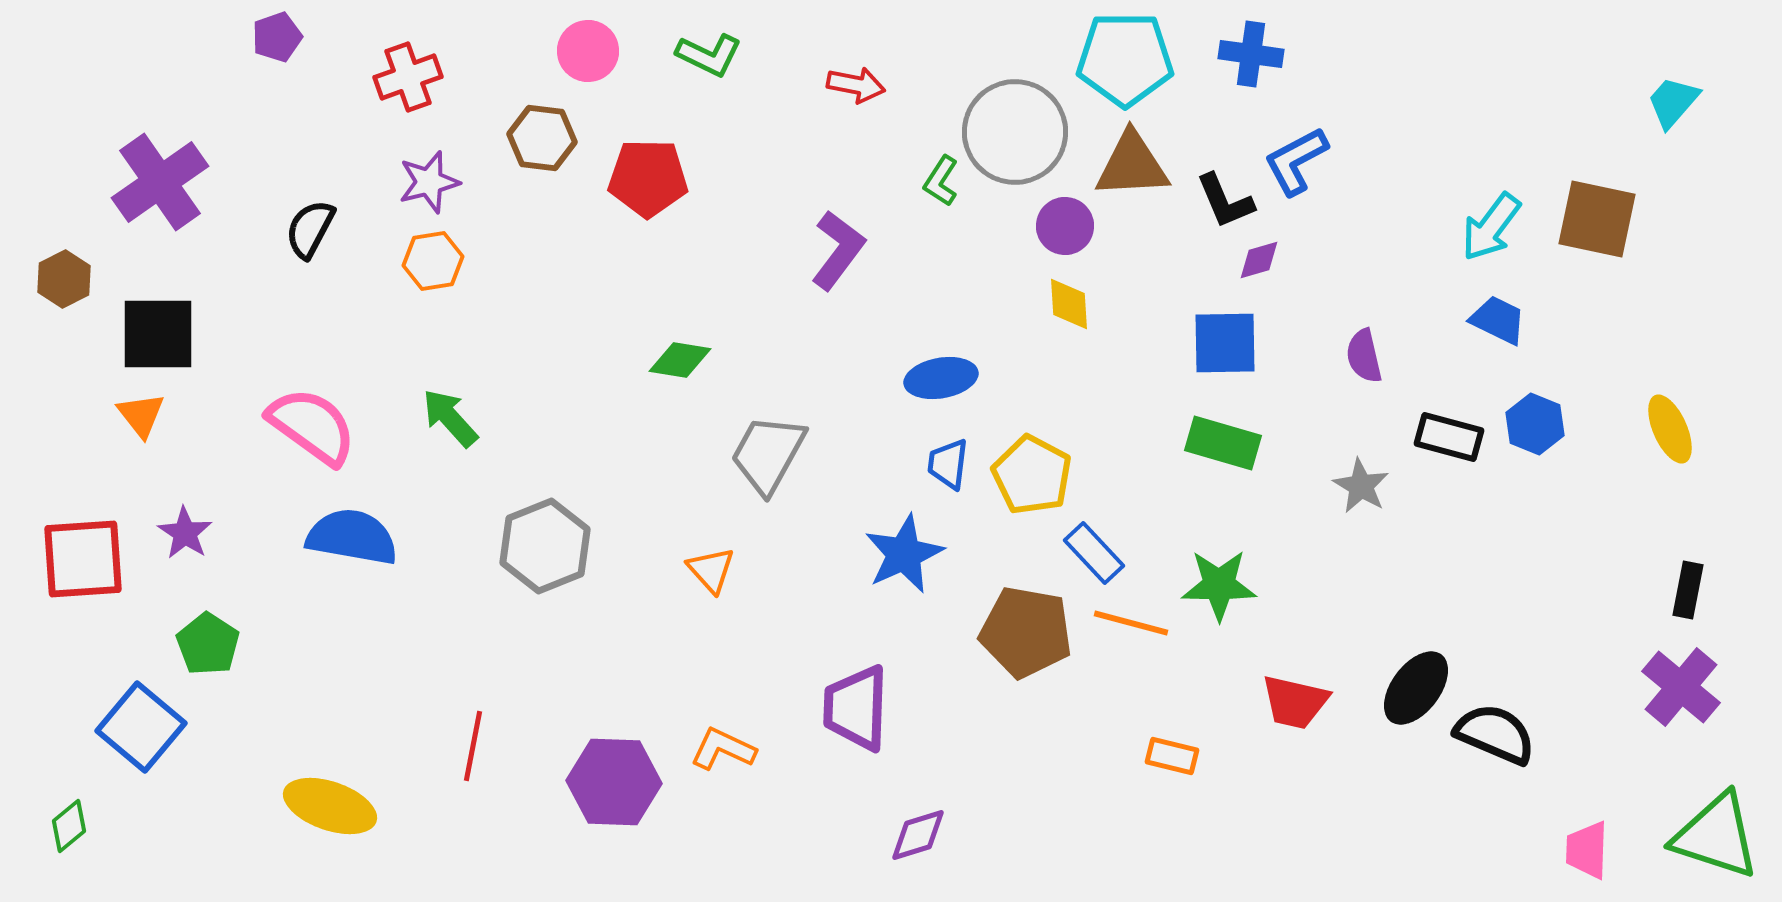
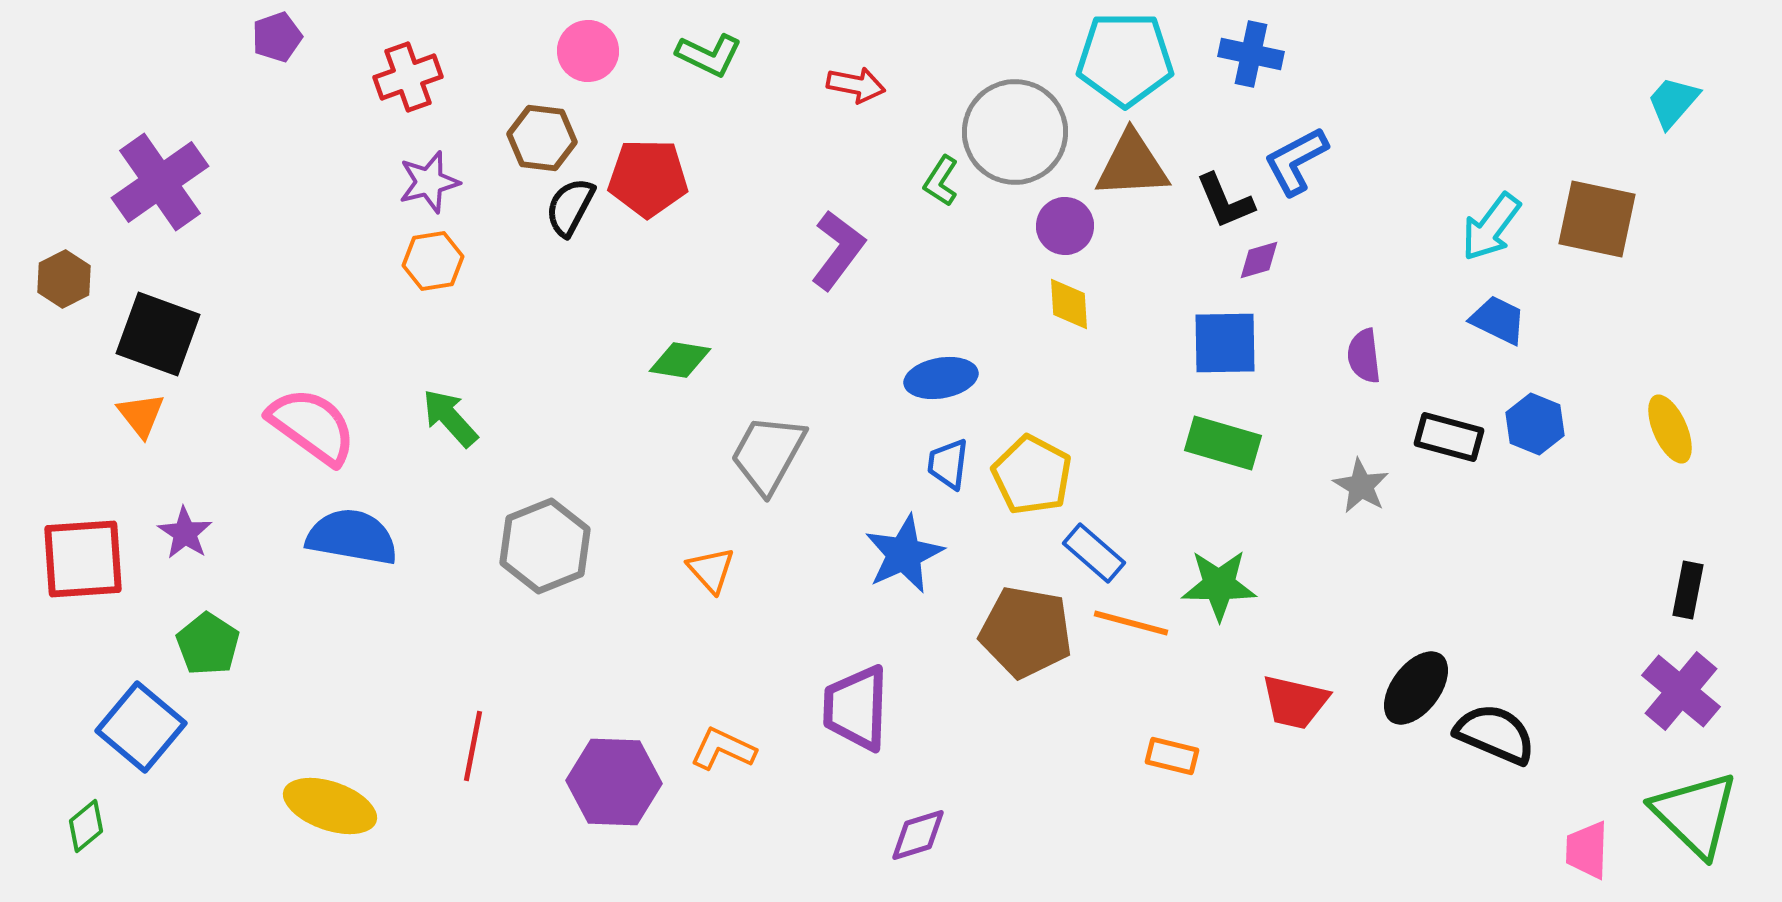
blue cross at (1251, 54): rotated 4 degrees clockwise
black semicircle at (310, 229): moved 260 px right, 22 px up
black square at (158, 334): rotated 20 degrees clockwise
purple semicircle at (1364, 356): rotated 6 degrees clockwise
blue rectangle at (1094, 553): rotated 6 degrees counterclockwise
purple cross at (1681, 687): moved 4 px down
green diamond at (69, 826): moved 17 px right
green triangle at (1716, 836): moved 21 px left, 22 px up; rotated 26 degrees clockwise
